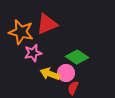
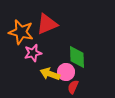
green diamond: rotated 55 degrees clockwise
pink circle: moved 1 px up
red semicircle: moved 1 px up
